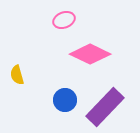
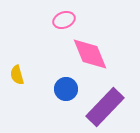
pink diamond: rotated 42 degrees clockwise
blue circle: moved 1 px right, 11 px up
